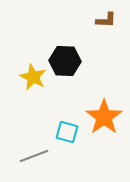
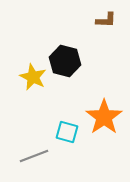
black hexagon: rotated 12 degrees clockwise
